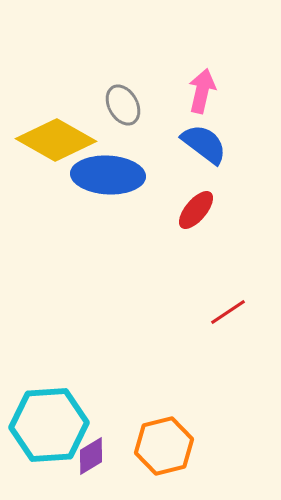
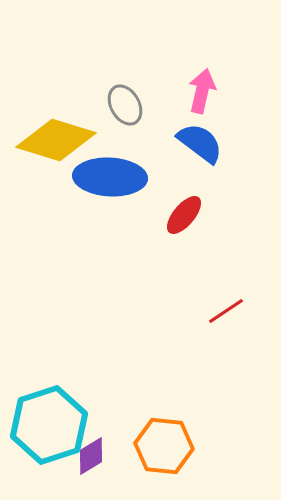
gray ellipse: moved 2 px right
yellow diamond: rotated 12 degrees counterclockwise
blue semicircle: moved 4 px left, 1 px up
blue ellipse: moved 2 px right, 2 px down
red ellipse: moved 12 px left, 5 px down
red line: moved 2 px left, 1 px up
cyan hexagon: rotated 14 degrees counterclockwise
orange hexagon: rotated 20 degrees clockwise
